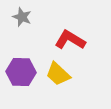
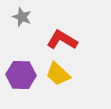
red L-shape: moved 8 px left
purple hexagon: moved 3 px down
